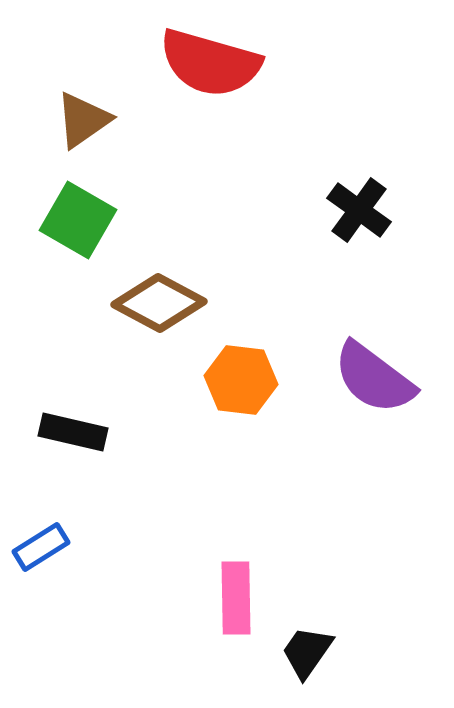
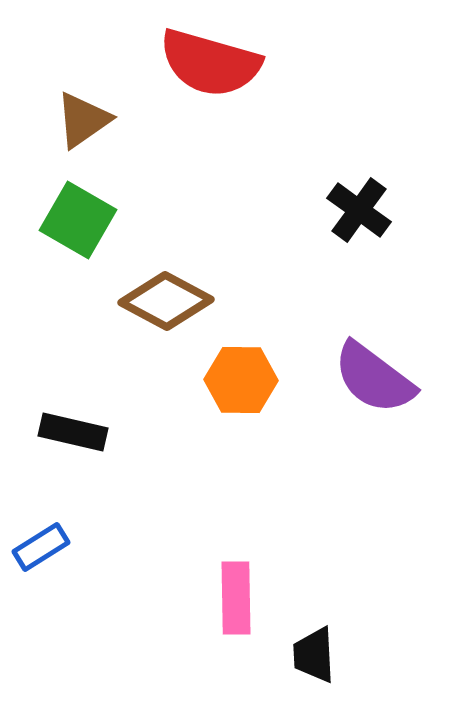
brown diamond: moved 7 px right, 2 px up
orange hexagon: rotated 6 degrees counterclockwise
black trapezoid: moved 7 px right, 3 px down; rotated 38 degrees counterclockwise
